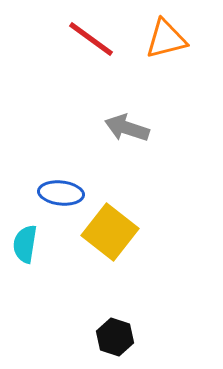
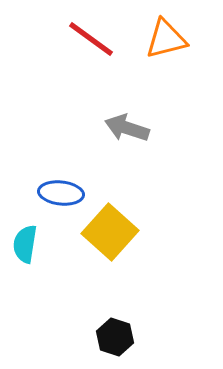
yellow square: rotated 4 degrees clockwise
